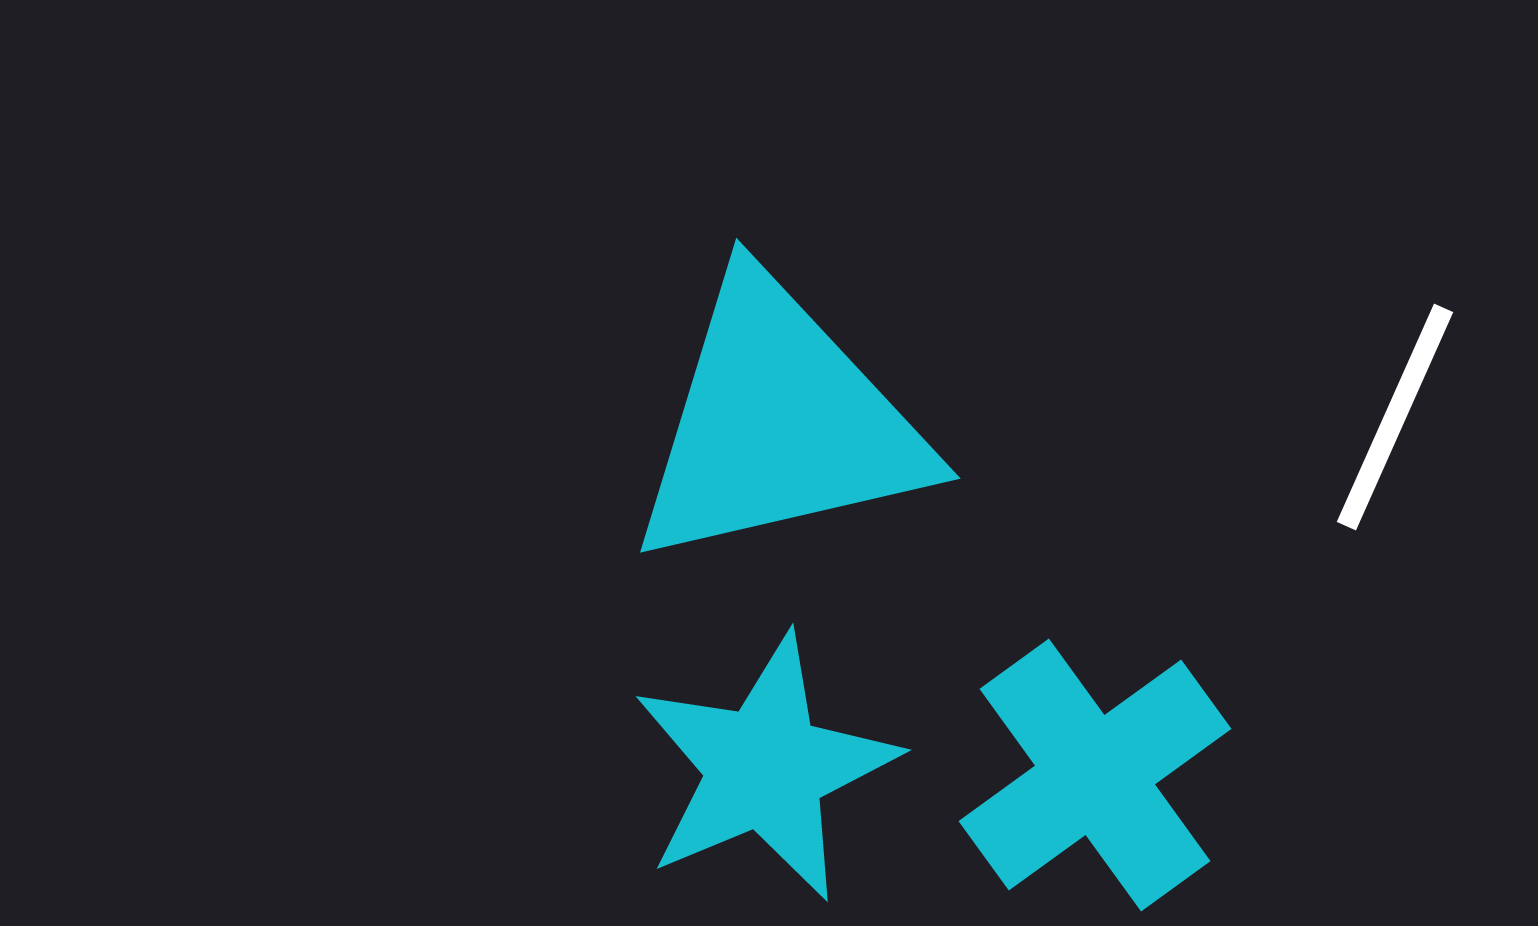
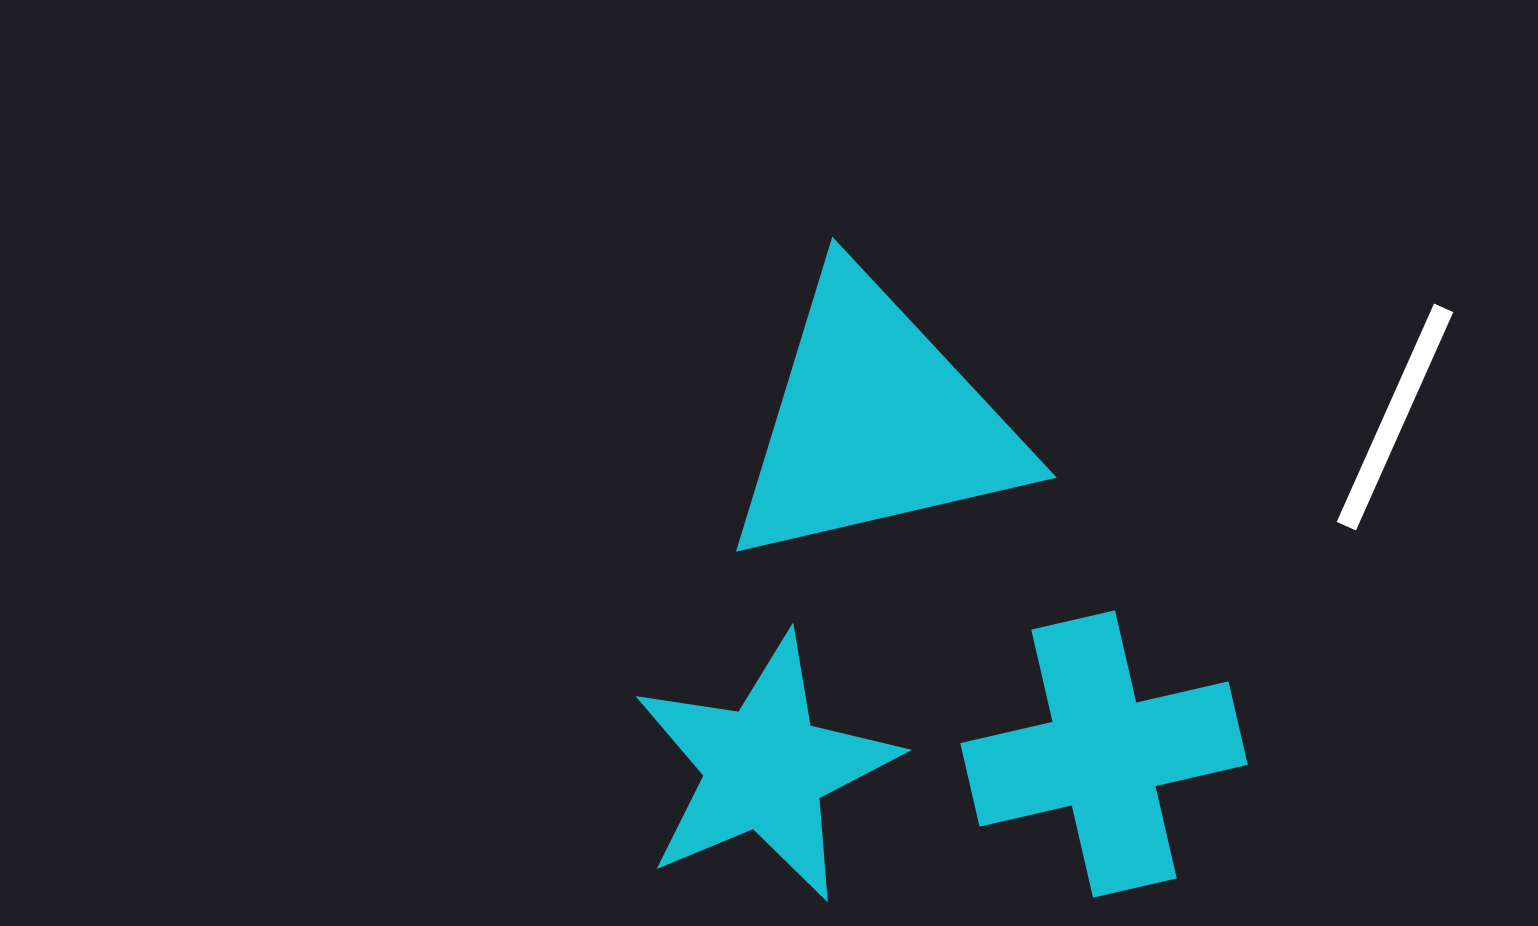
cyan triangle: moved 96 px right, 1 px up
cyan cross: moved 9 px right, 21 px up; rotated 23 degrees clockwise
